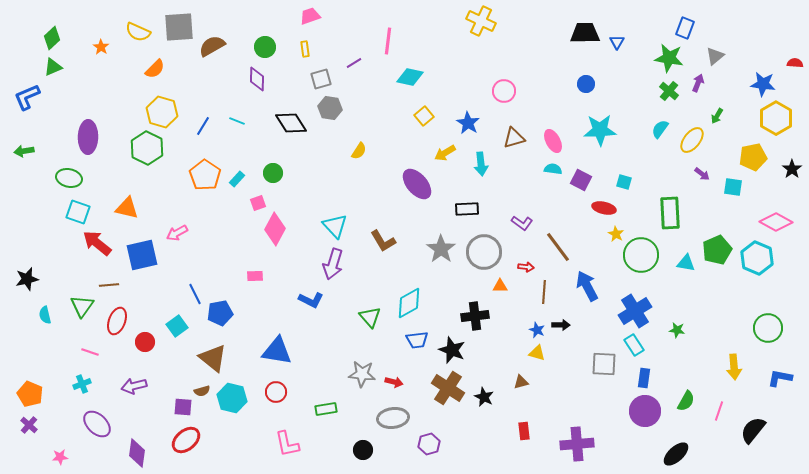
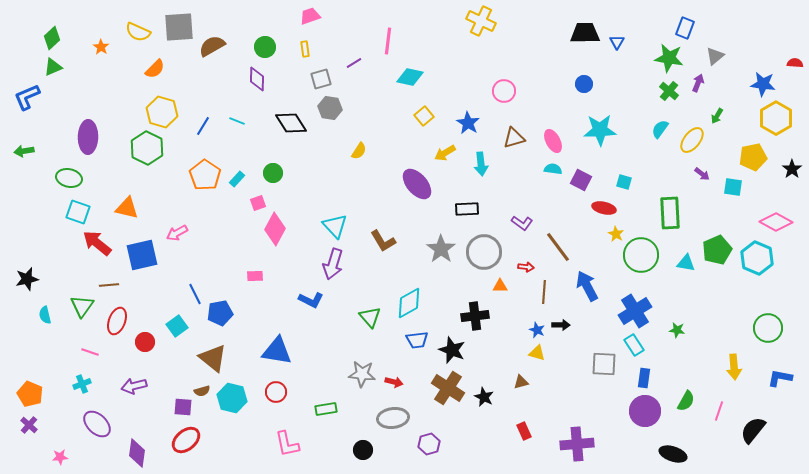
blue circle at (586, 84): moved 2 px left
red rectangle at (524, 431): rotated 18 degrees counterclockwise
black ellipse at (676, 454): moved 3 px left; rotated 60 degrees clockwise
